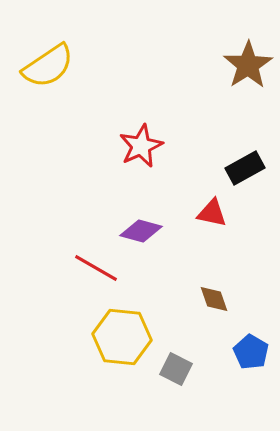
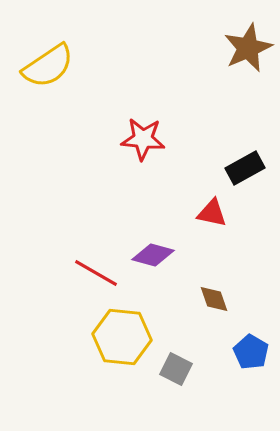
brown star: moved 17 px up; rotated 9 degrees clockwise
red star: moved 2 px right, 7 px up; rotated 30 degrees clockwise
purple diamond: moved 12 px right, 24 px down
red line: moved 5 px down
